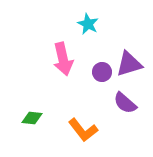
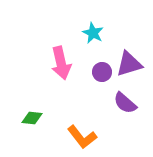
cyan star: moved 5 px right, 9 px down
pink arrow: moved 2 px left, 4 px down
orange L-shape: moved 1 px left, 7 px down
